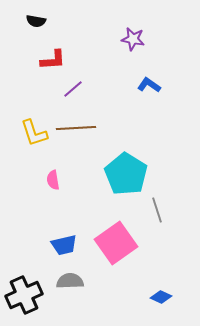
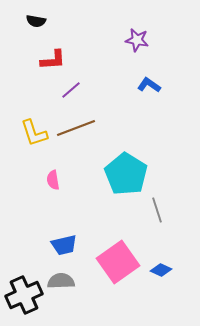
purple star: moved 4 px right, 1 px down
purple line: moved 2 px left, 1 px down
brown line: rotated 18 degrees counterclockwise
pink square: moved 2 px right, 19 px down
gray semicircle: moved 9 px left
blue diamond: moved 27 px up
